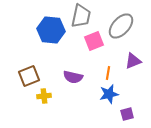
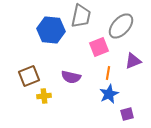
pink square: moved 5 px right, 6 px down
purple semicircle: moved 2 px left
blue star: rotated 12 degrees counterclockwise
